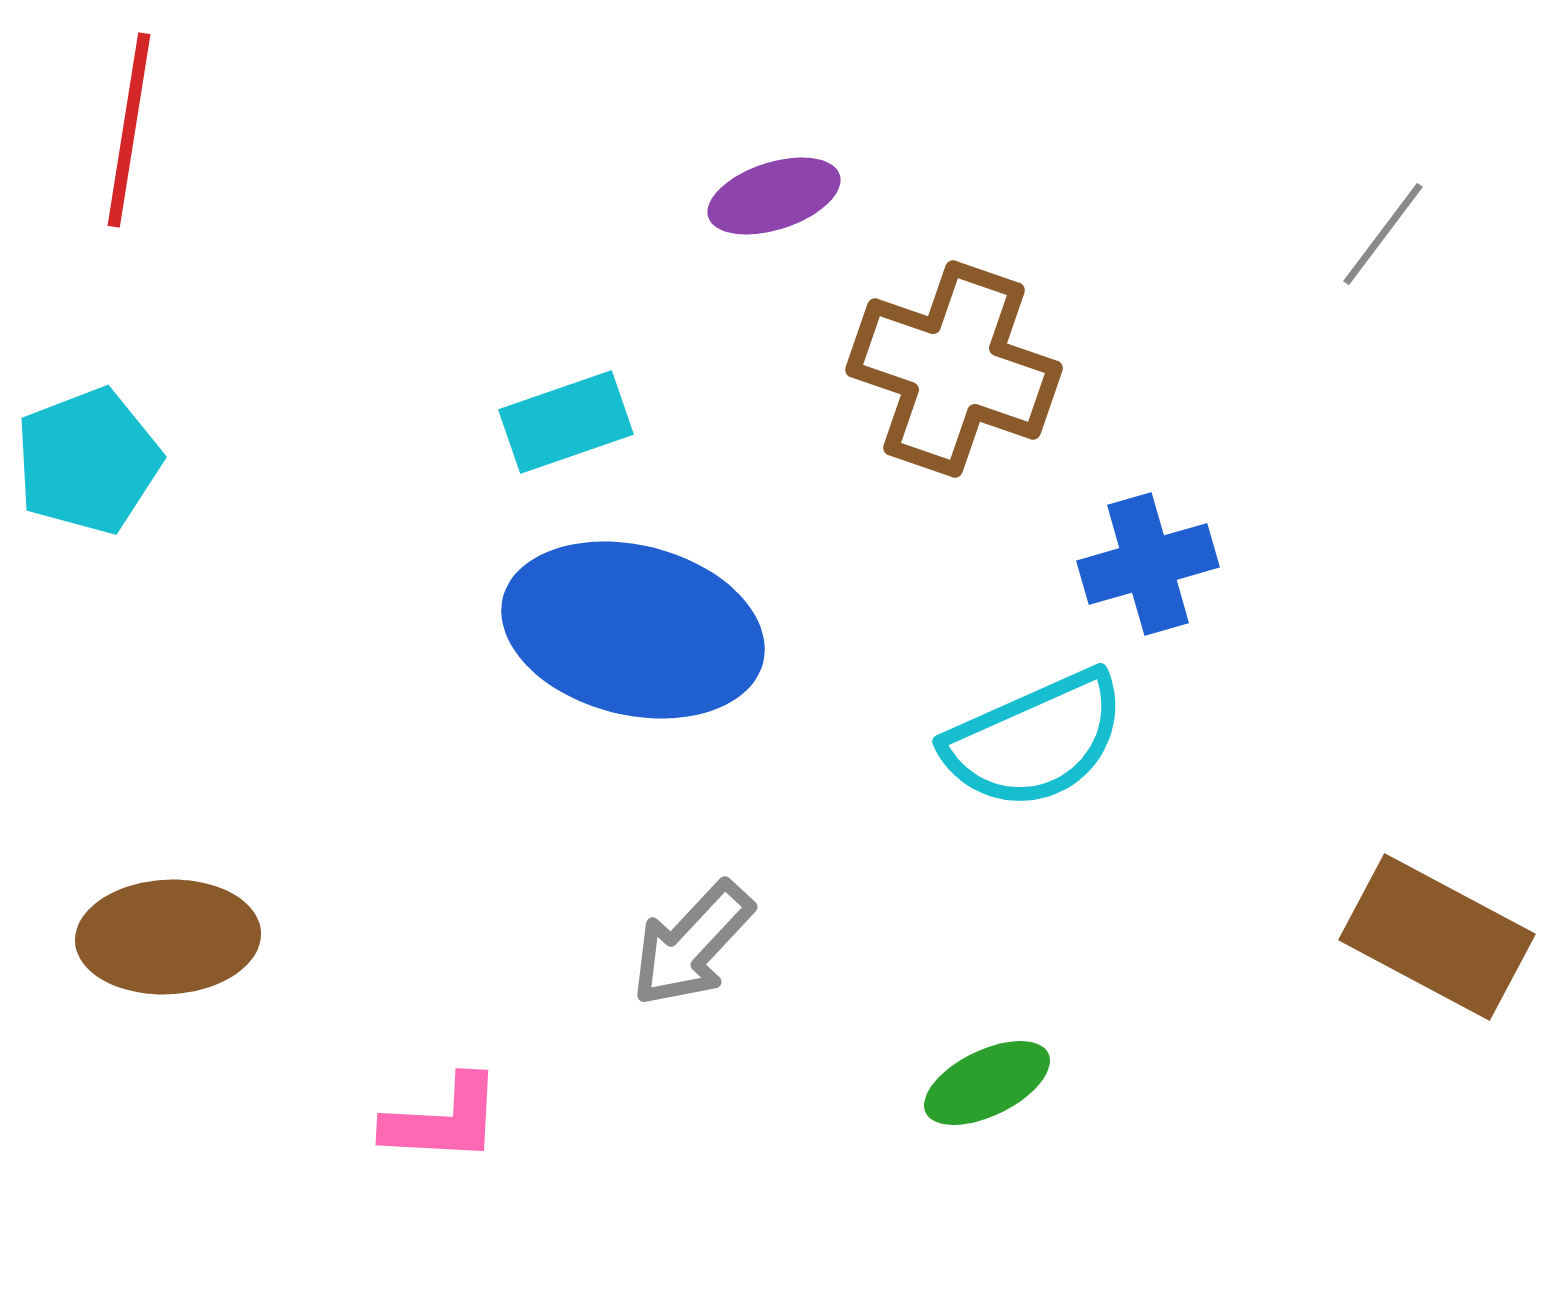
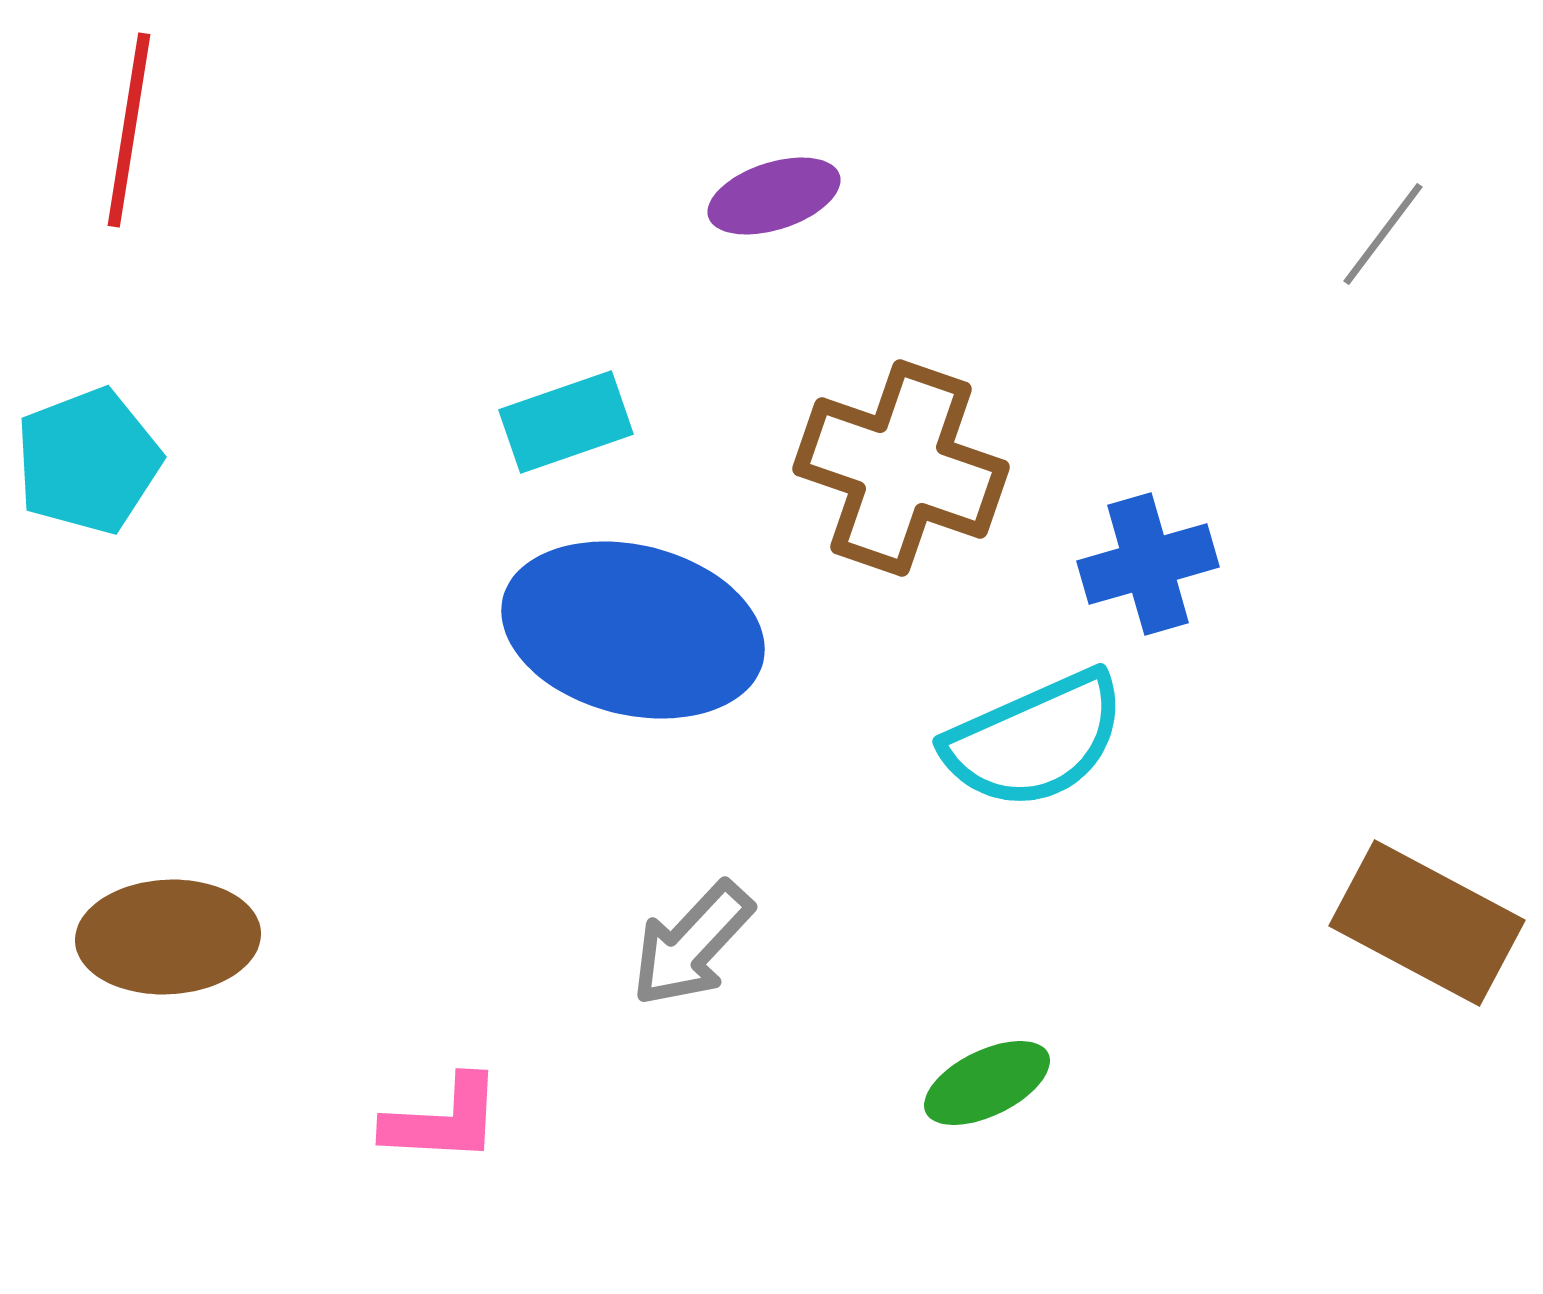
brown cross: moved 53 px left, 99 px down
brown rectangle: moved 10 px left, 14 px up
